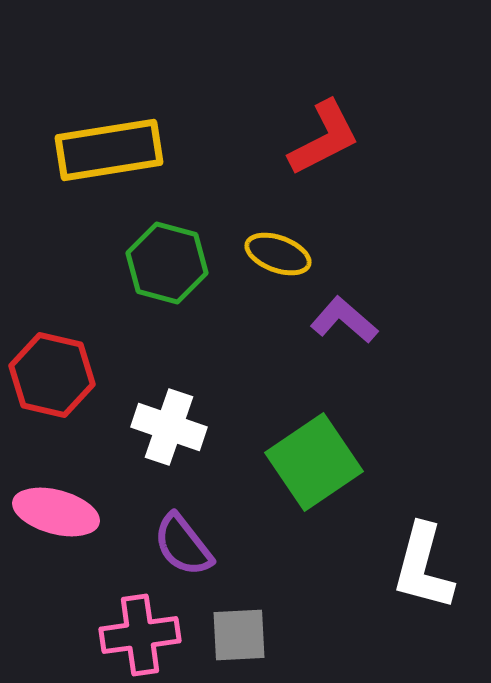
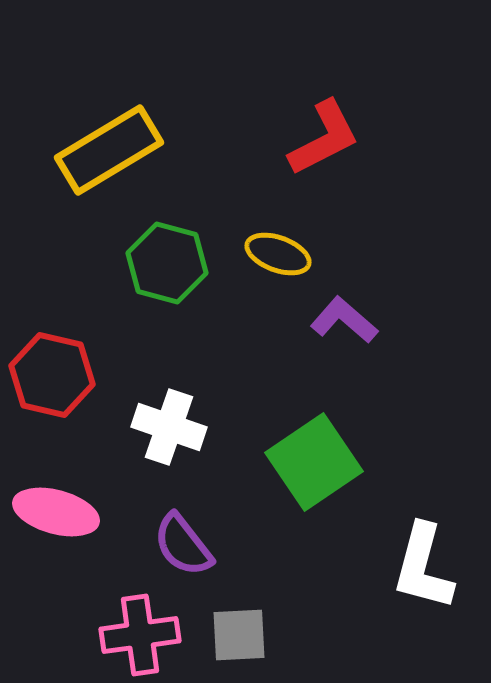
yellow rectangle: rotated 22 degrees counterclockwise
